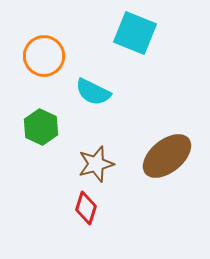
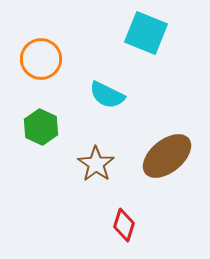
cyan square: moved 11 px right
orange circle: moved 3 px left, 3 px down
cyan semicircle: moved 14 px right, 3 px down
brown star: rotated 21 degrees counterclockwise
red diamond: moved 38 px right, 17 px down
